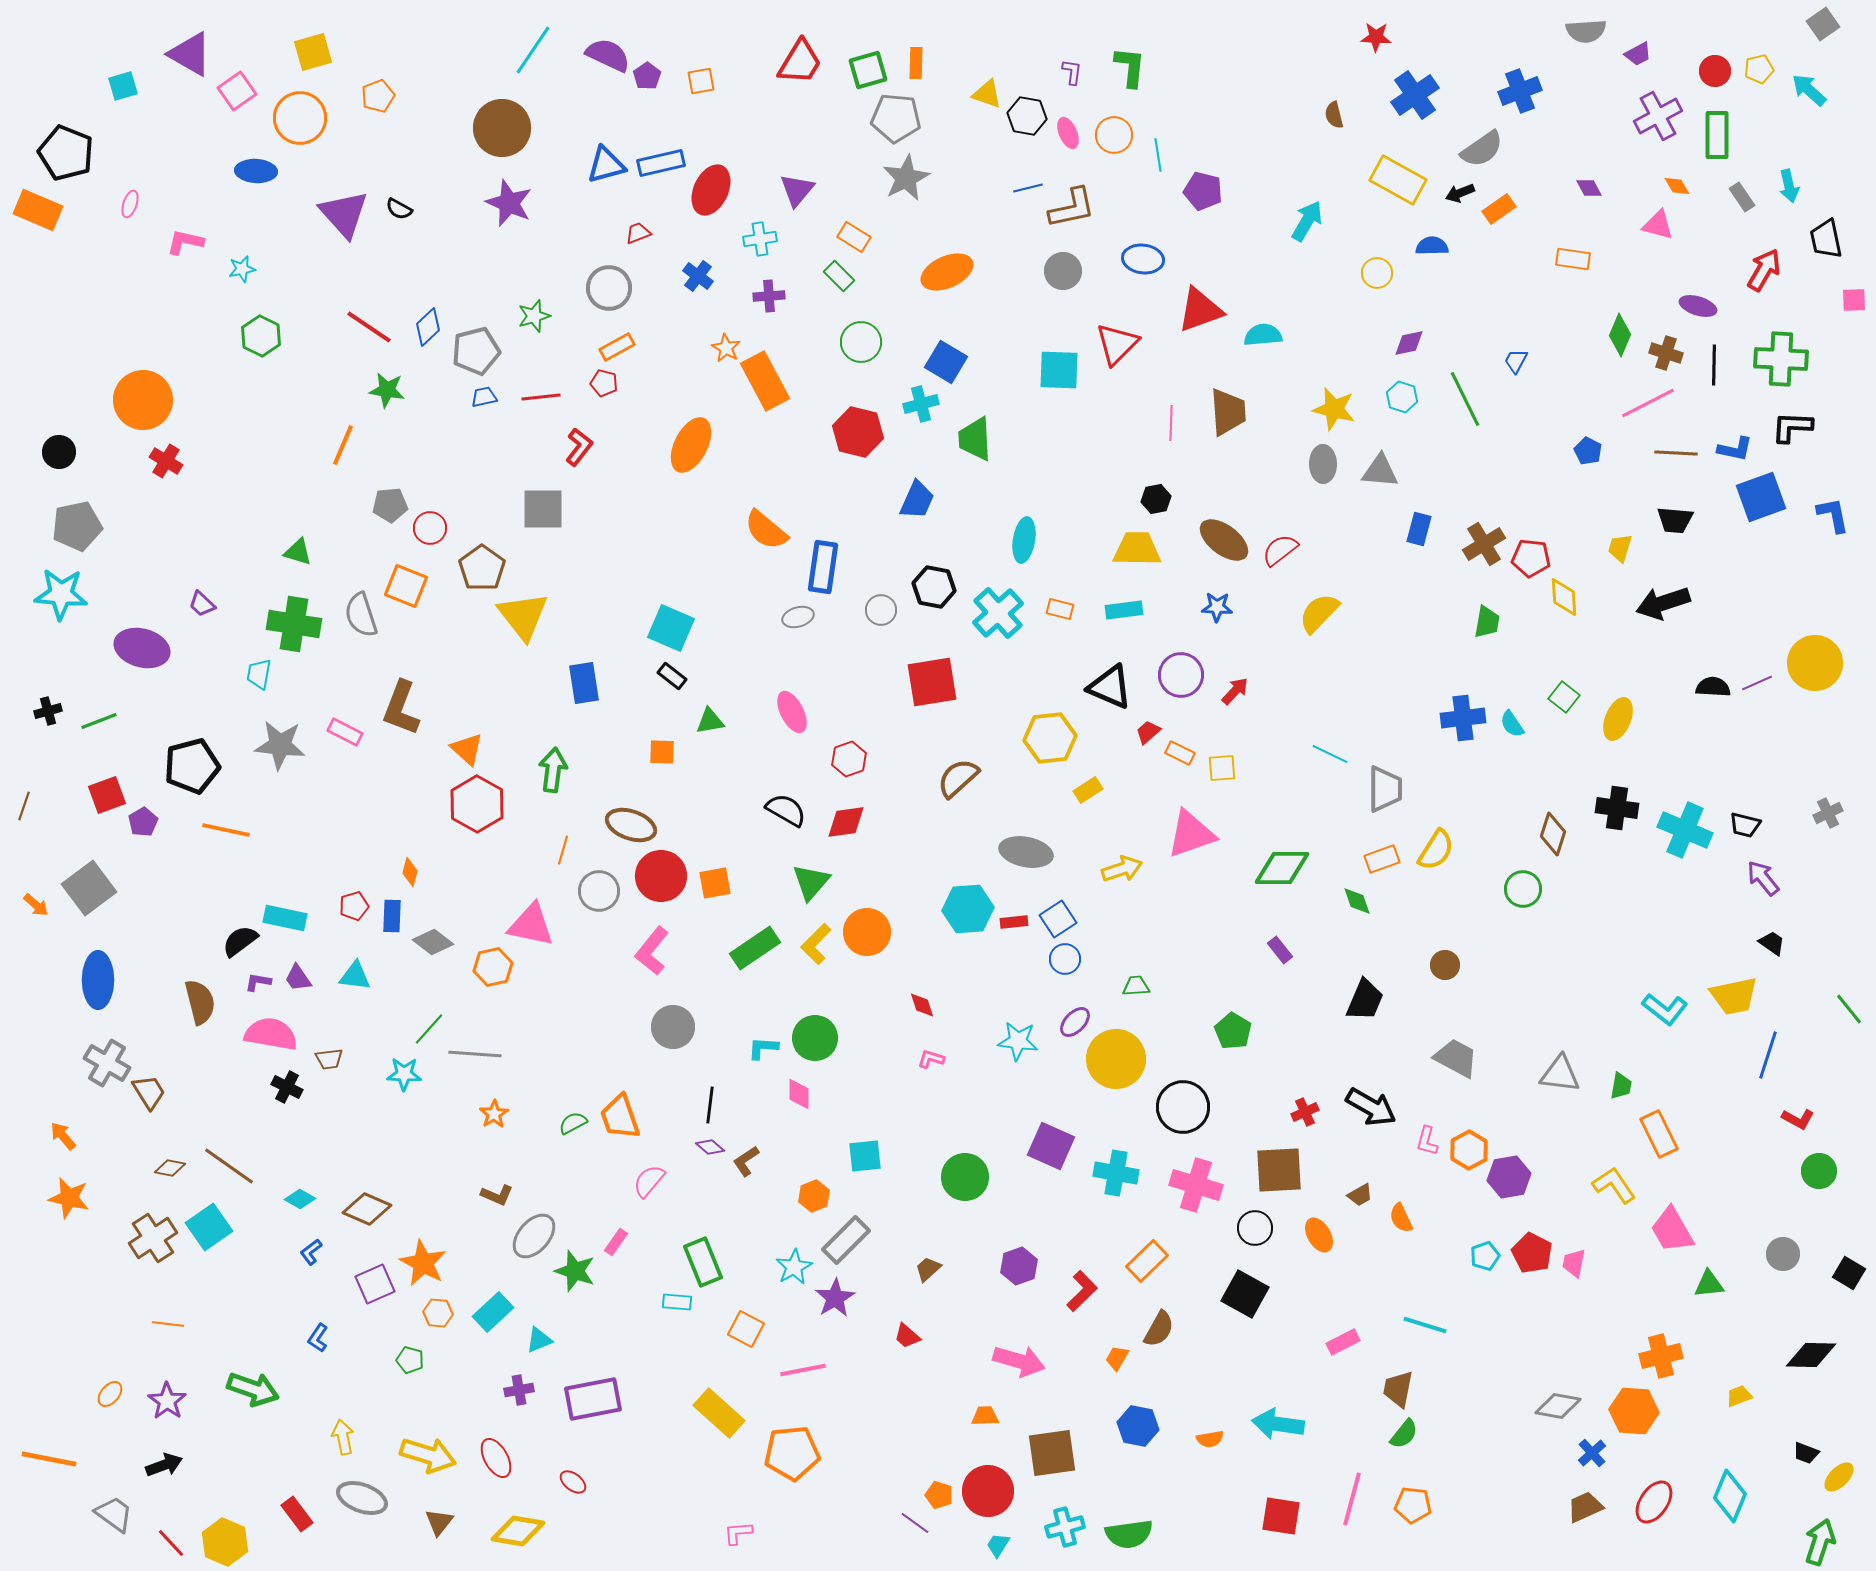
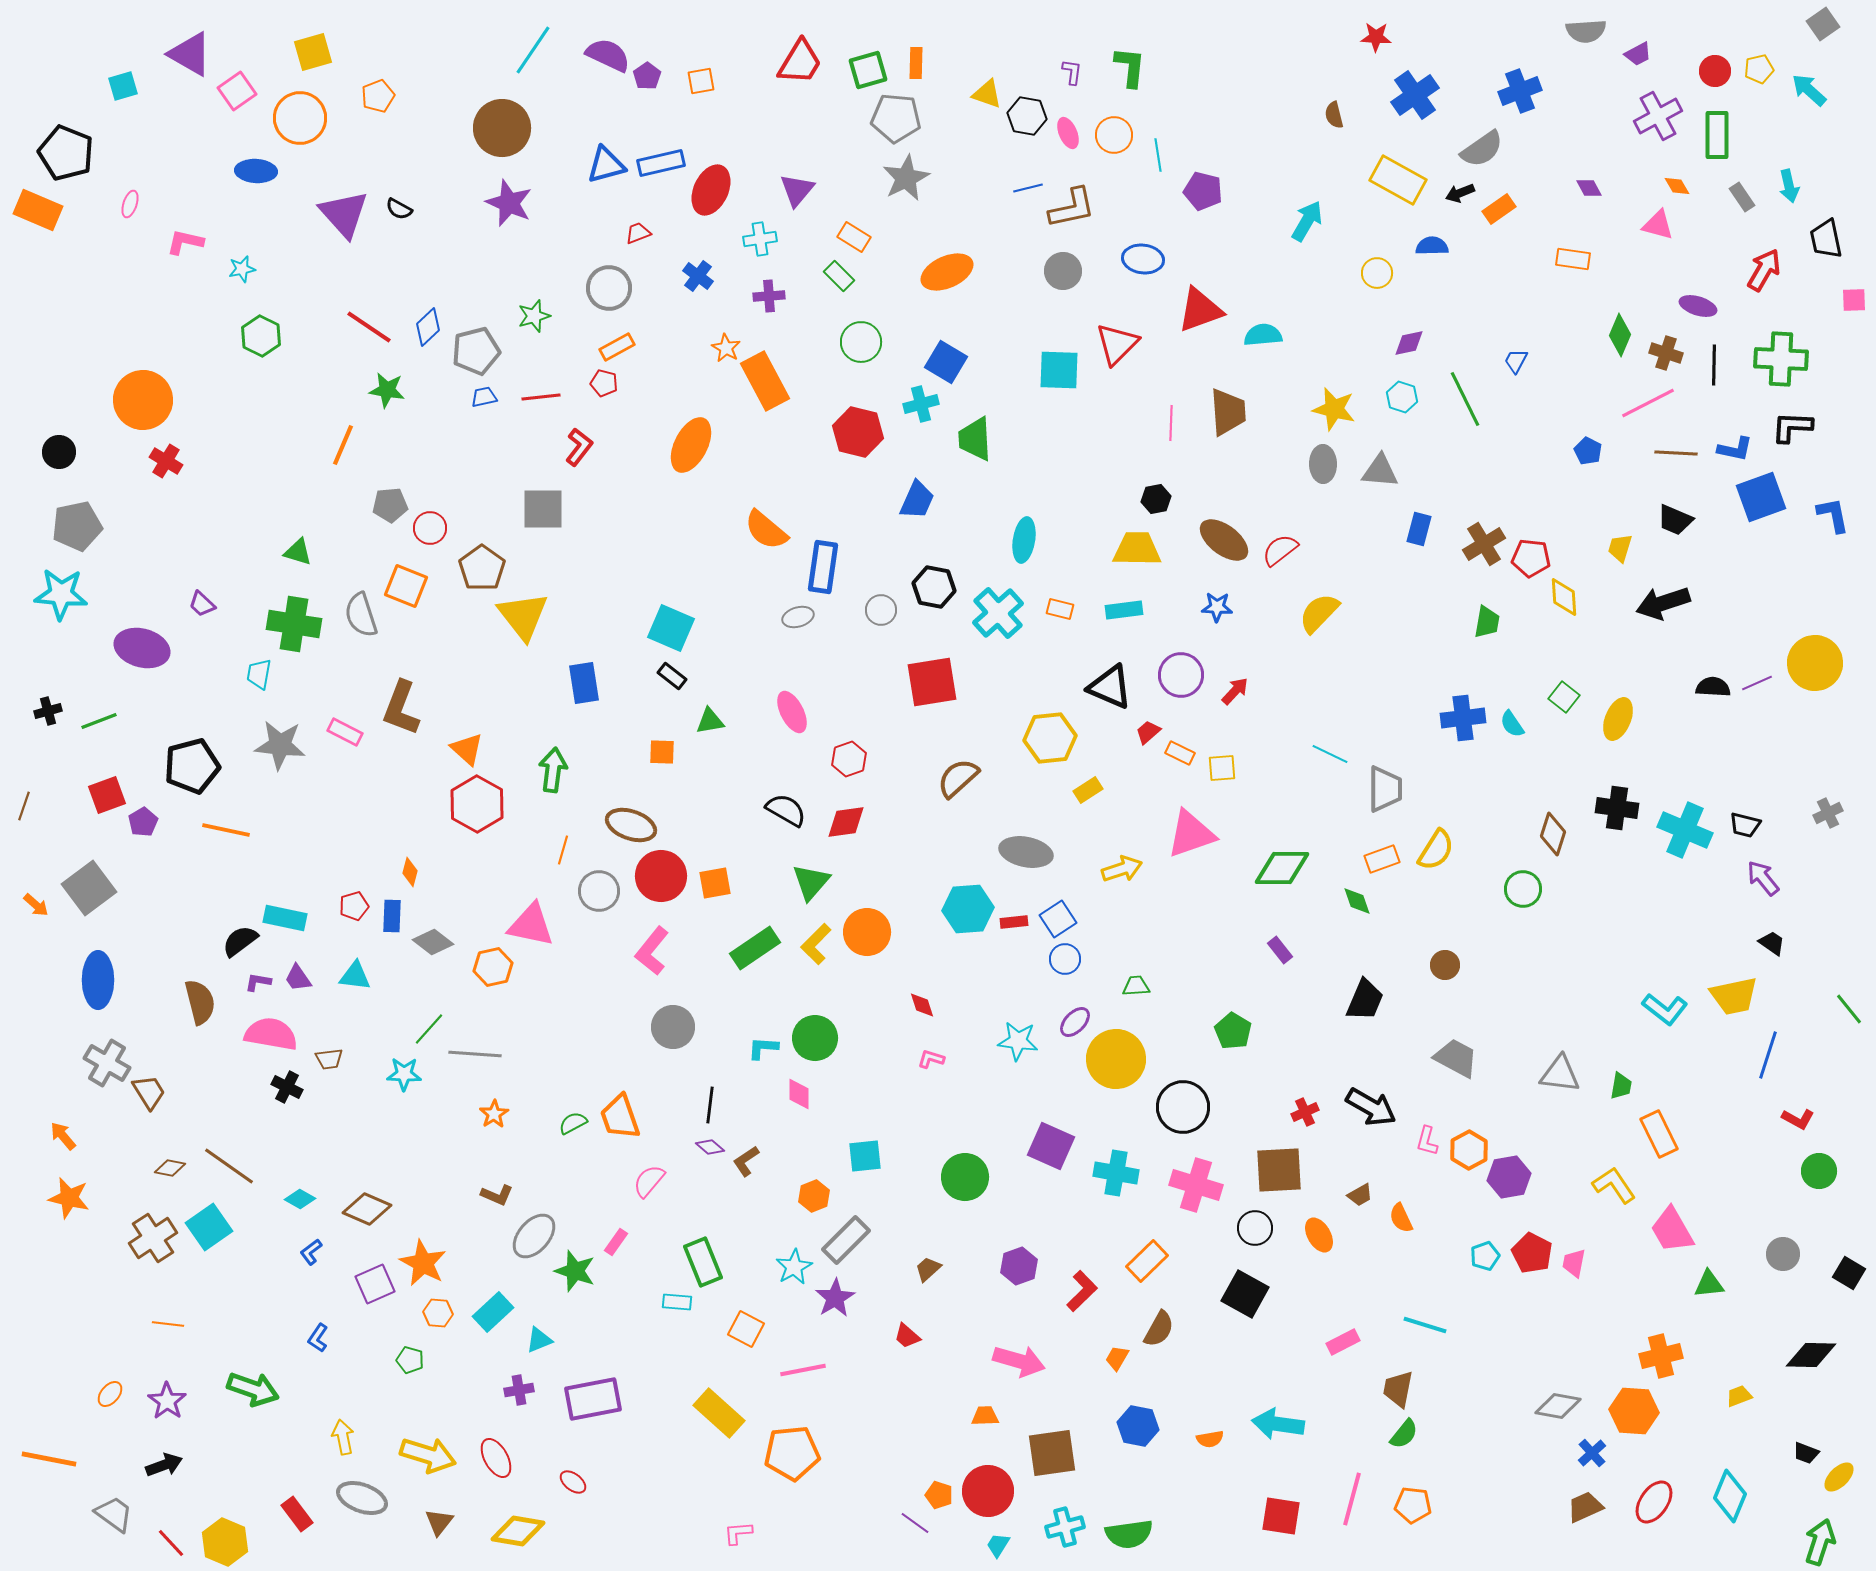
black trapezoid at (1675, 520): rotated 18 degrees clockwise
